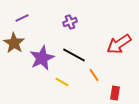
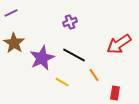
purple line: moved 11 px left, 5 px up
